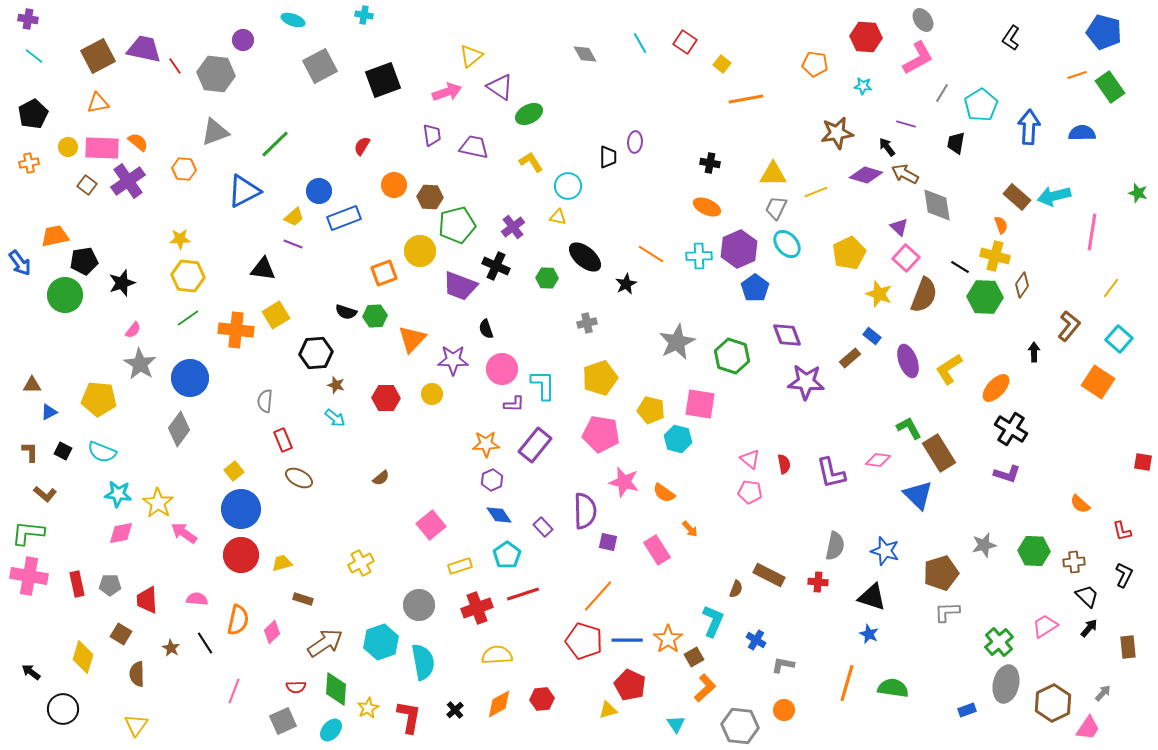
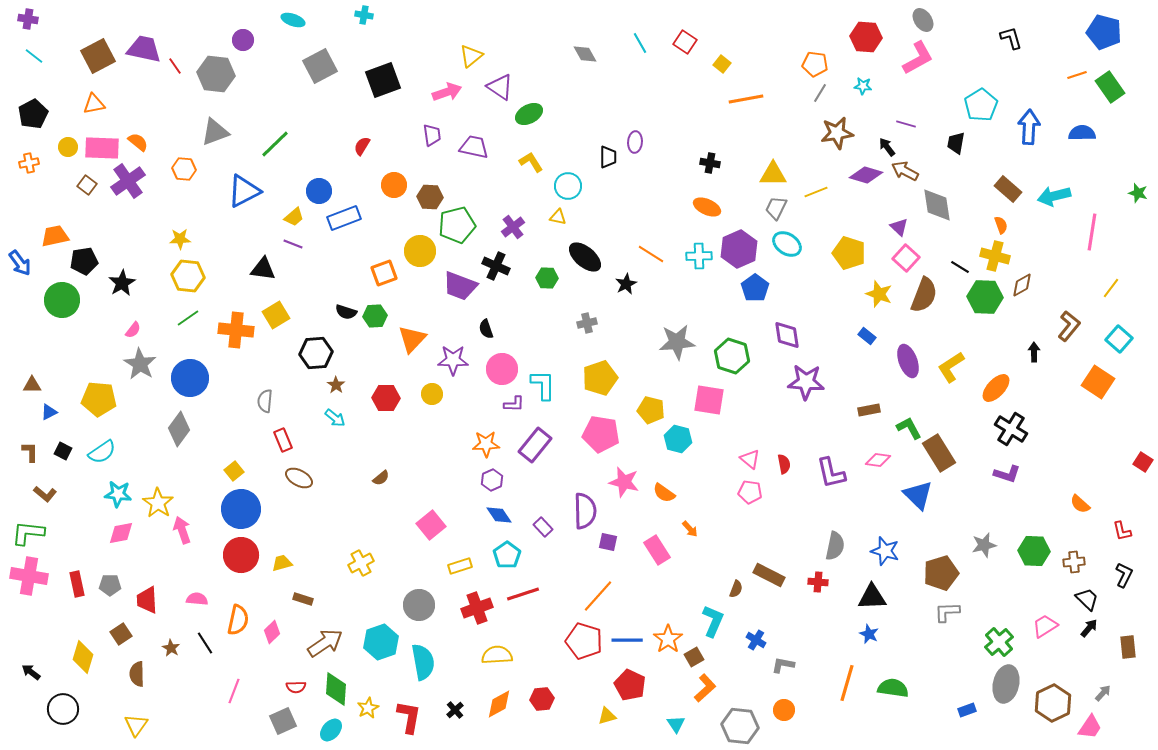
black L-shape at (1011, 38): rotated 130 degrees clockwise
gray line at (942, 93): moved 122 px left
orange triangle at (98, 103): moved 4 px left, 1 px down
brown arrow at (905, 174): moved 3 px up
brown rectangle at (1017, 197): moved 9 px left, 8 px up
cyan ellipse at (787, 244): rotated 16 degrees counterclockwise
yellow pentagon at (849, 253): rotated 28 degrees counterclockwise
black star at (122, 283): rotated 12 degrees counterclockwise
brown diamond at (1022, 285): rotated 25 degrees clockwise
green circle at (65, 295): moved 3 px left, 5 px down
purple diamond at (787, 335): rotated 12 degrees clockwise
blue rectangle at (872, 336): moved 5 px left
gray star at (677, 342): rotated 21 degrees clockwise
brown rectangle at (850, 358): moved 19 px right, 52 px down; rotated 30 degrees clockwise
yellow L-shape at (949, 369): moved 2 px right, 2 px up
brown star at (336, 385): rotated 18 degrees clockwise
pink square at (700, 404): moved 9 px right, 4 px up
cyan semicircle at (102, 452): rotated 56 degrees counterclockwise
red square at (1143, 462): rotated 24 degrees clockwise
pink arrow at (184, 533): moved 2 px left, 3 px up; rotated 36 degrees clockwise
black trapezoid at (1087, 596): moved 3 px down
black triangle at (872, 597): rotated 20 degrees counterclockwise
brown square at (121, 634): rotated 25 degrees clockwise
yellow triangle at (608, 710): moved 1 px left, 6 px down
pink trapezoid at (1088, 728): moved 2 px right, 1 px up
